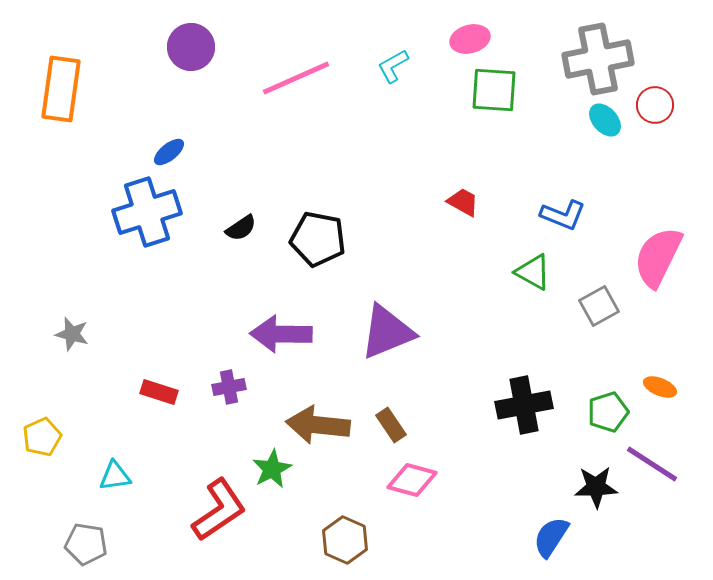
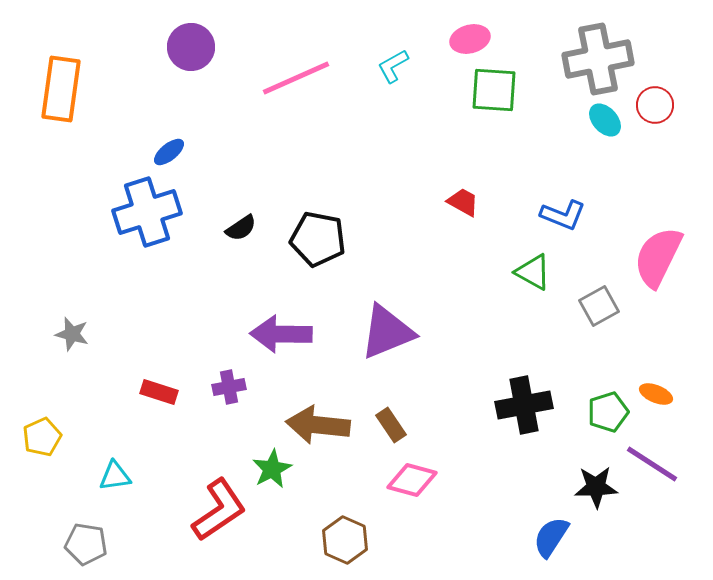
orange ellipse: moved 4 px left, 7 px down
